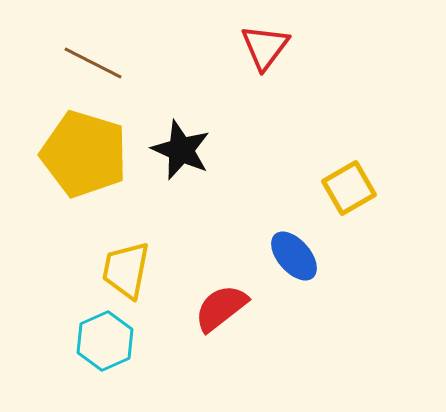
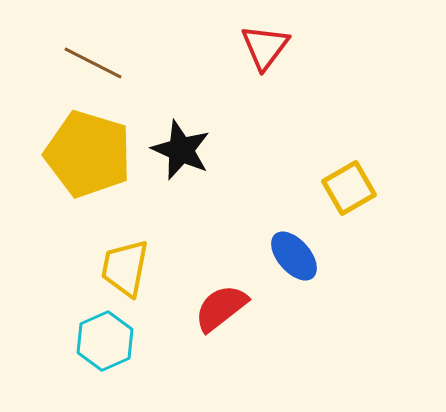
yellow pentagon: moved 4 px right
yellow trapezoid: moved 1 px left, 2 px up
